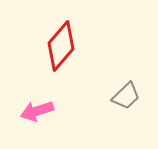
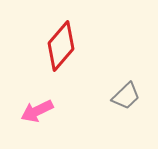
pink arrow: rotated 8 degrees counterclockwise
